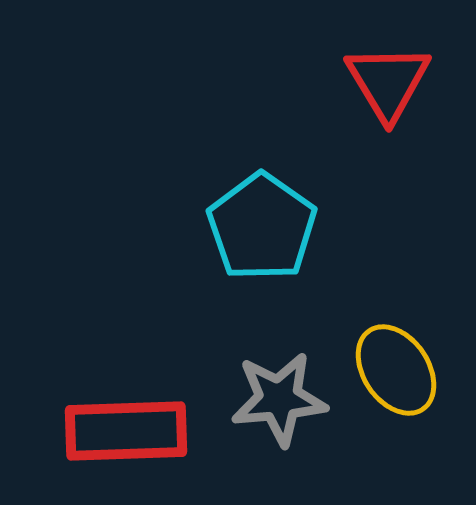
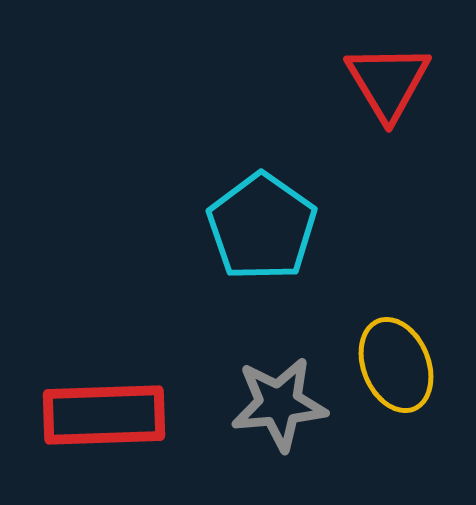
yellow ellipse: moved 5 px up; rotated 12 degrees clockwise
gray star: moved 5 px down
red rectangle: moved 22 px left, 16 px up
